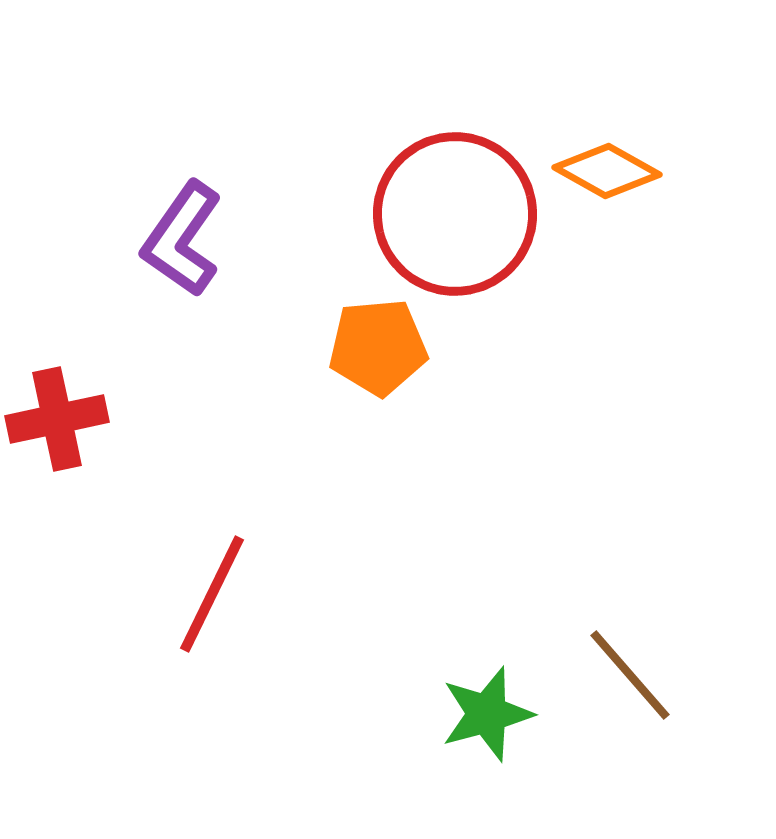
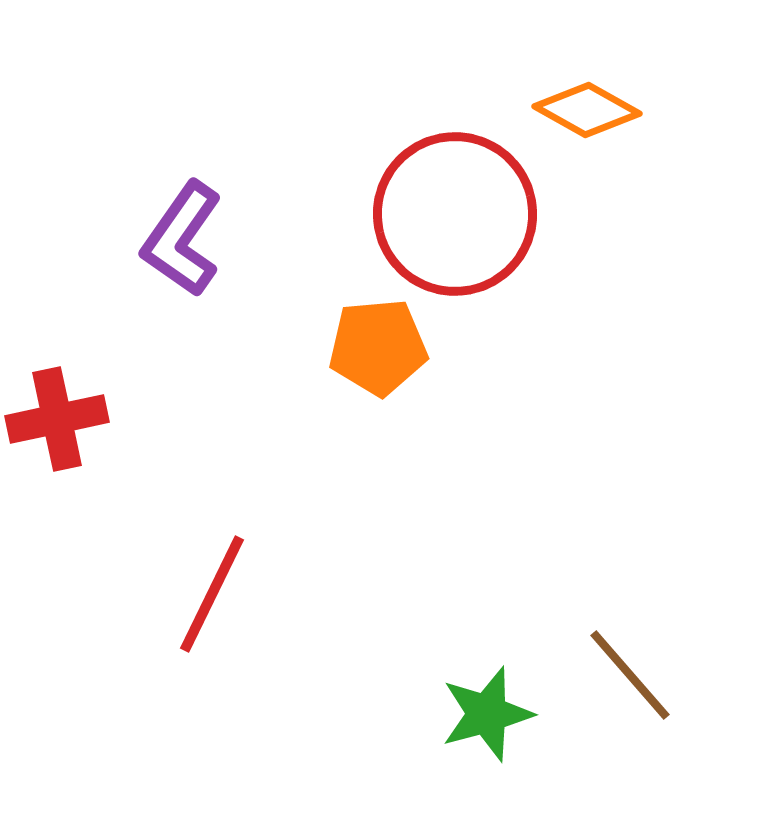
orange diamond: moved 20 px left, 61 px up
